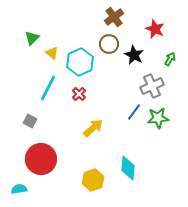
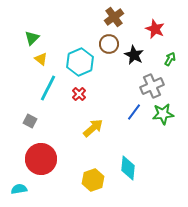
yellow triangle: moved 11 px left, 6 px down
green star: moved 5 px right, 4 px up
